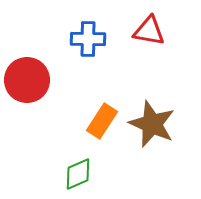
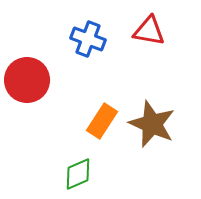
blue cross: rotated 20 degrees clockwise
